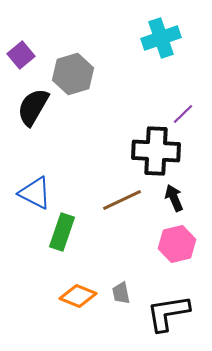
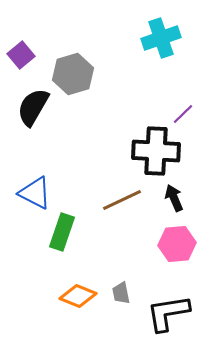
pink hexagon: rotated 9 degrees clockwise
